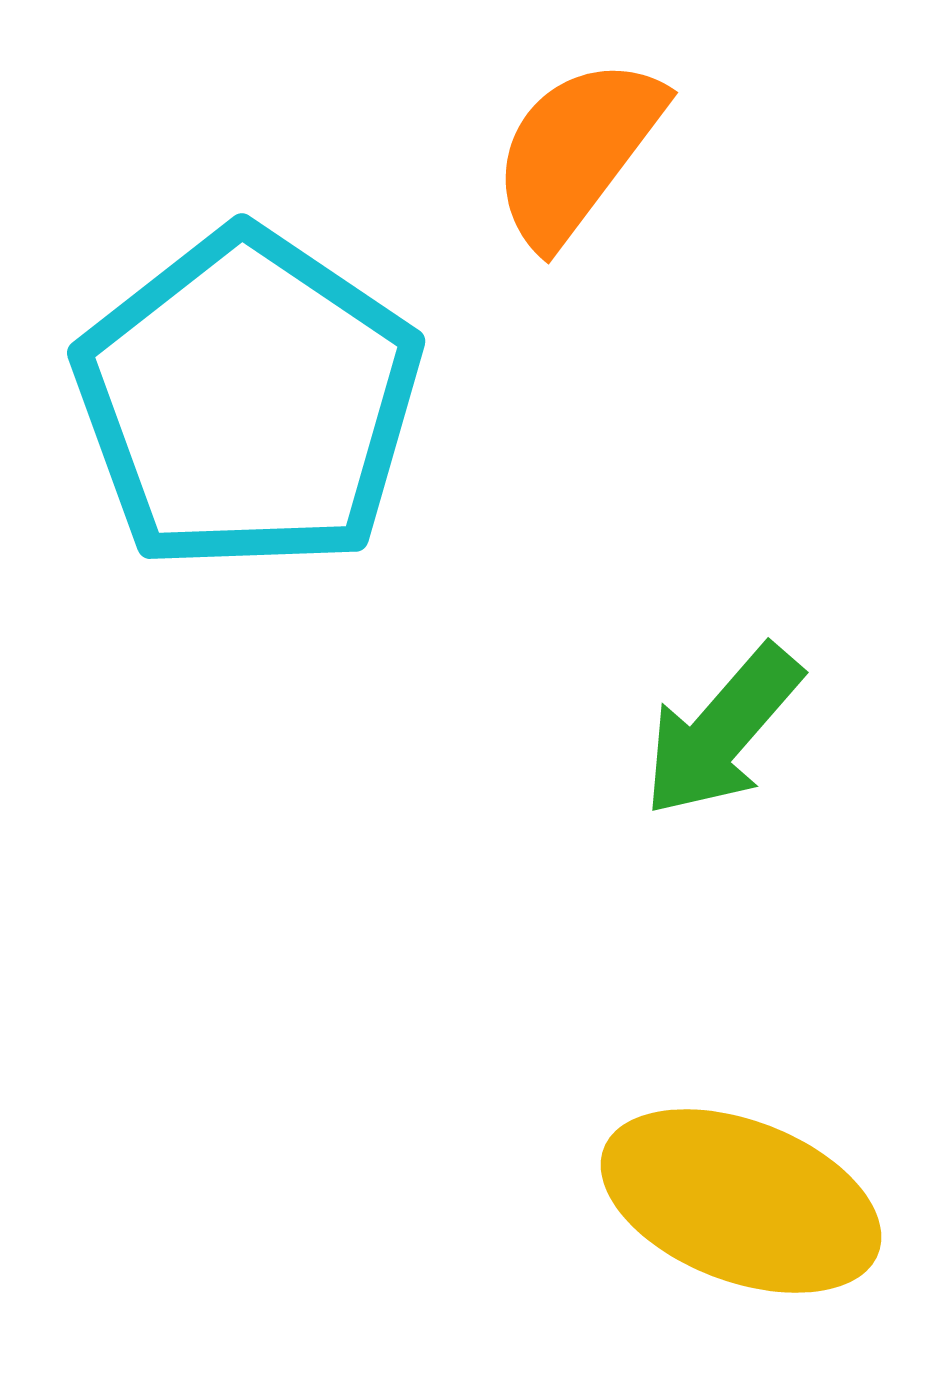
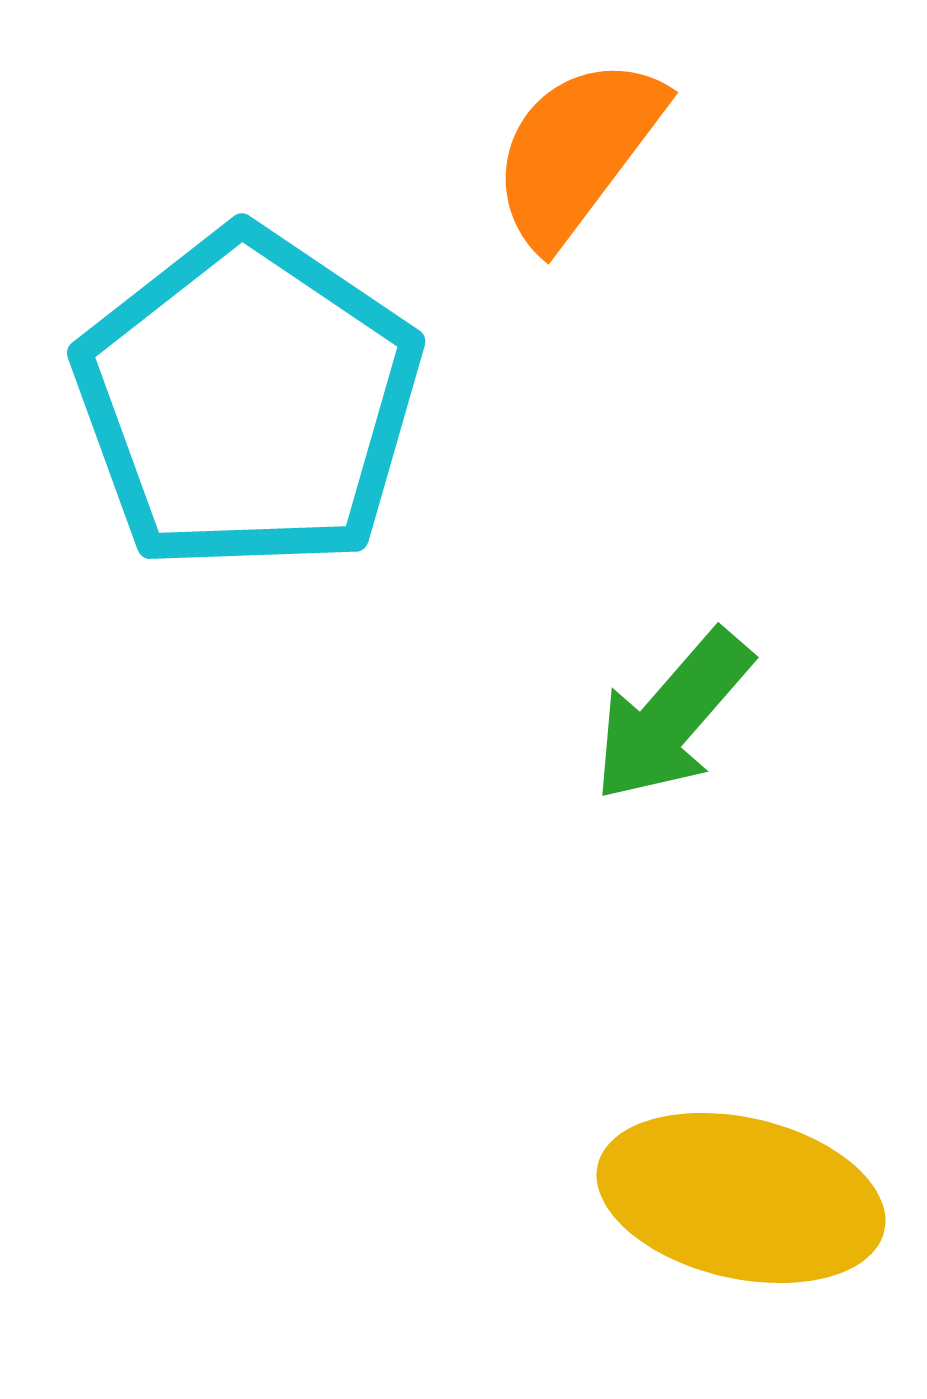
green arrow: moved 50 px left, 15 px up
yellow ellipse: moved 3 px up; rotated 8 degrees counterclockwise
